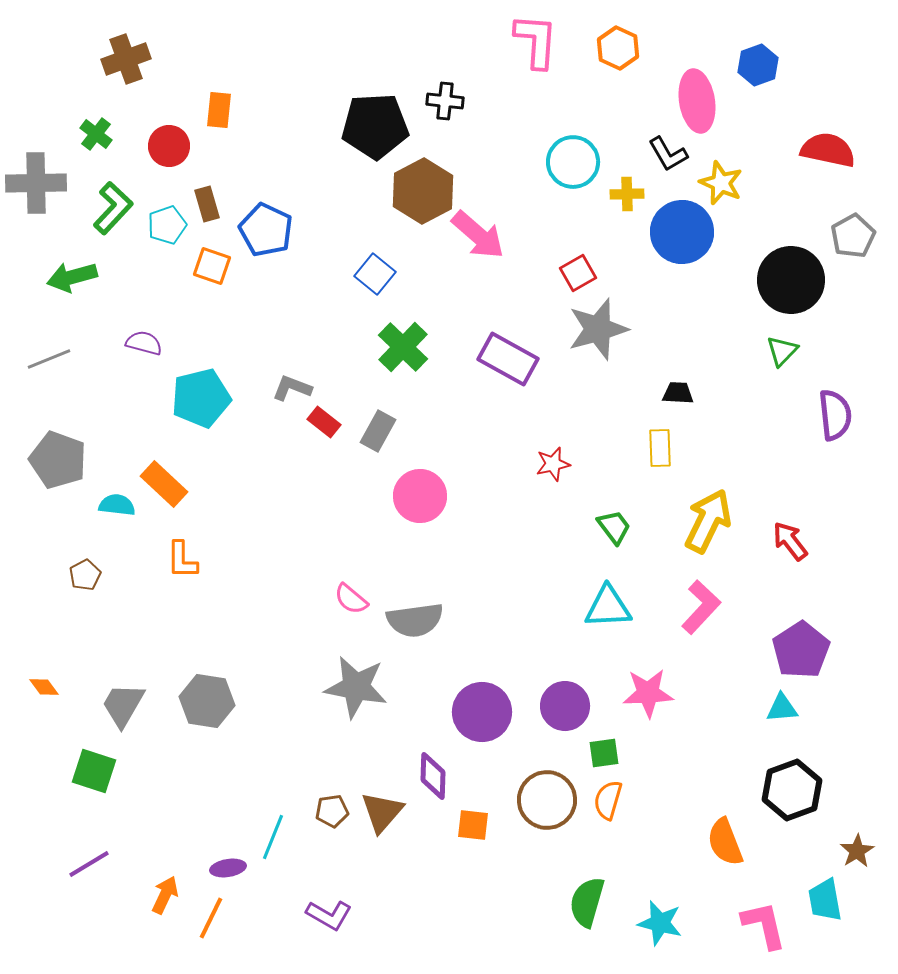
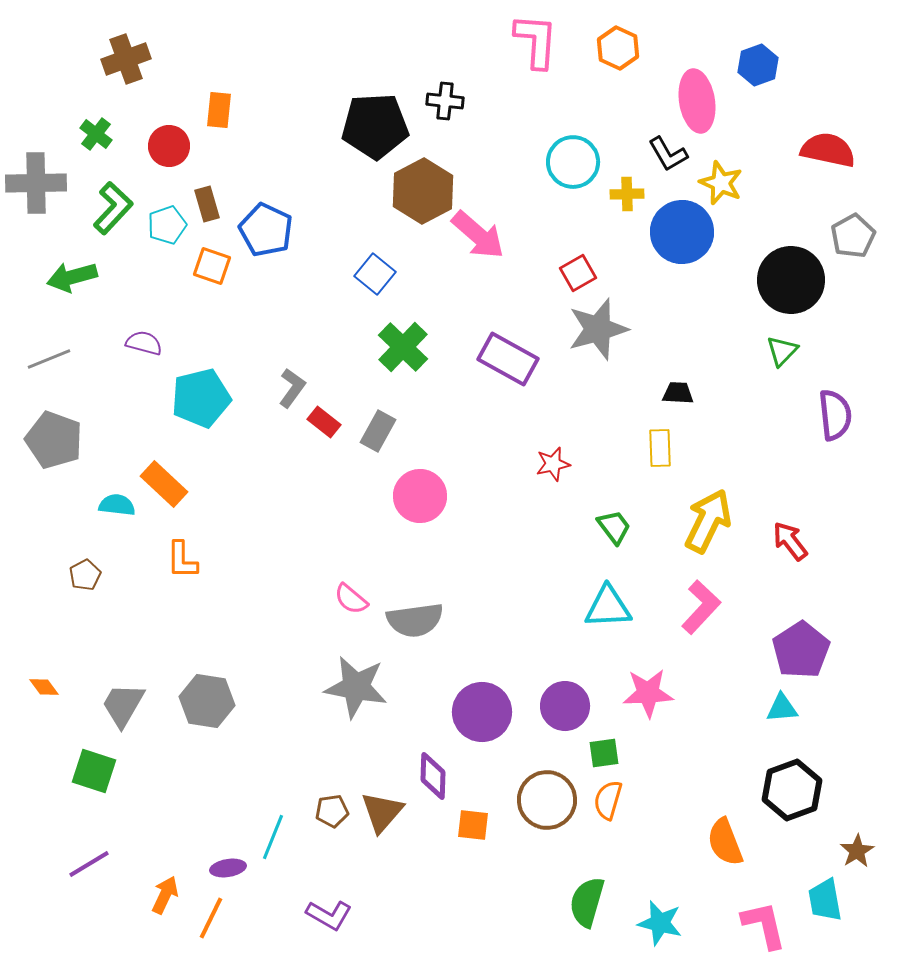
gray L-shape at (292, 388): rotated 105 degrees clockwise
gray pentagon at (58, 460): moved 4 px left, 20 px up
